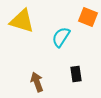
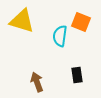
orange square: moved 7 px left, 5 px down
cyan semicircle: moved 1 px left, 1 px up; rotated 25 degrees counterclockwise
black rectangle: moved 1 px right, 1 px down
